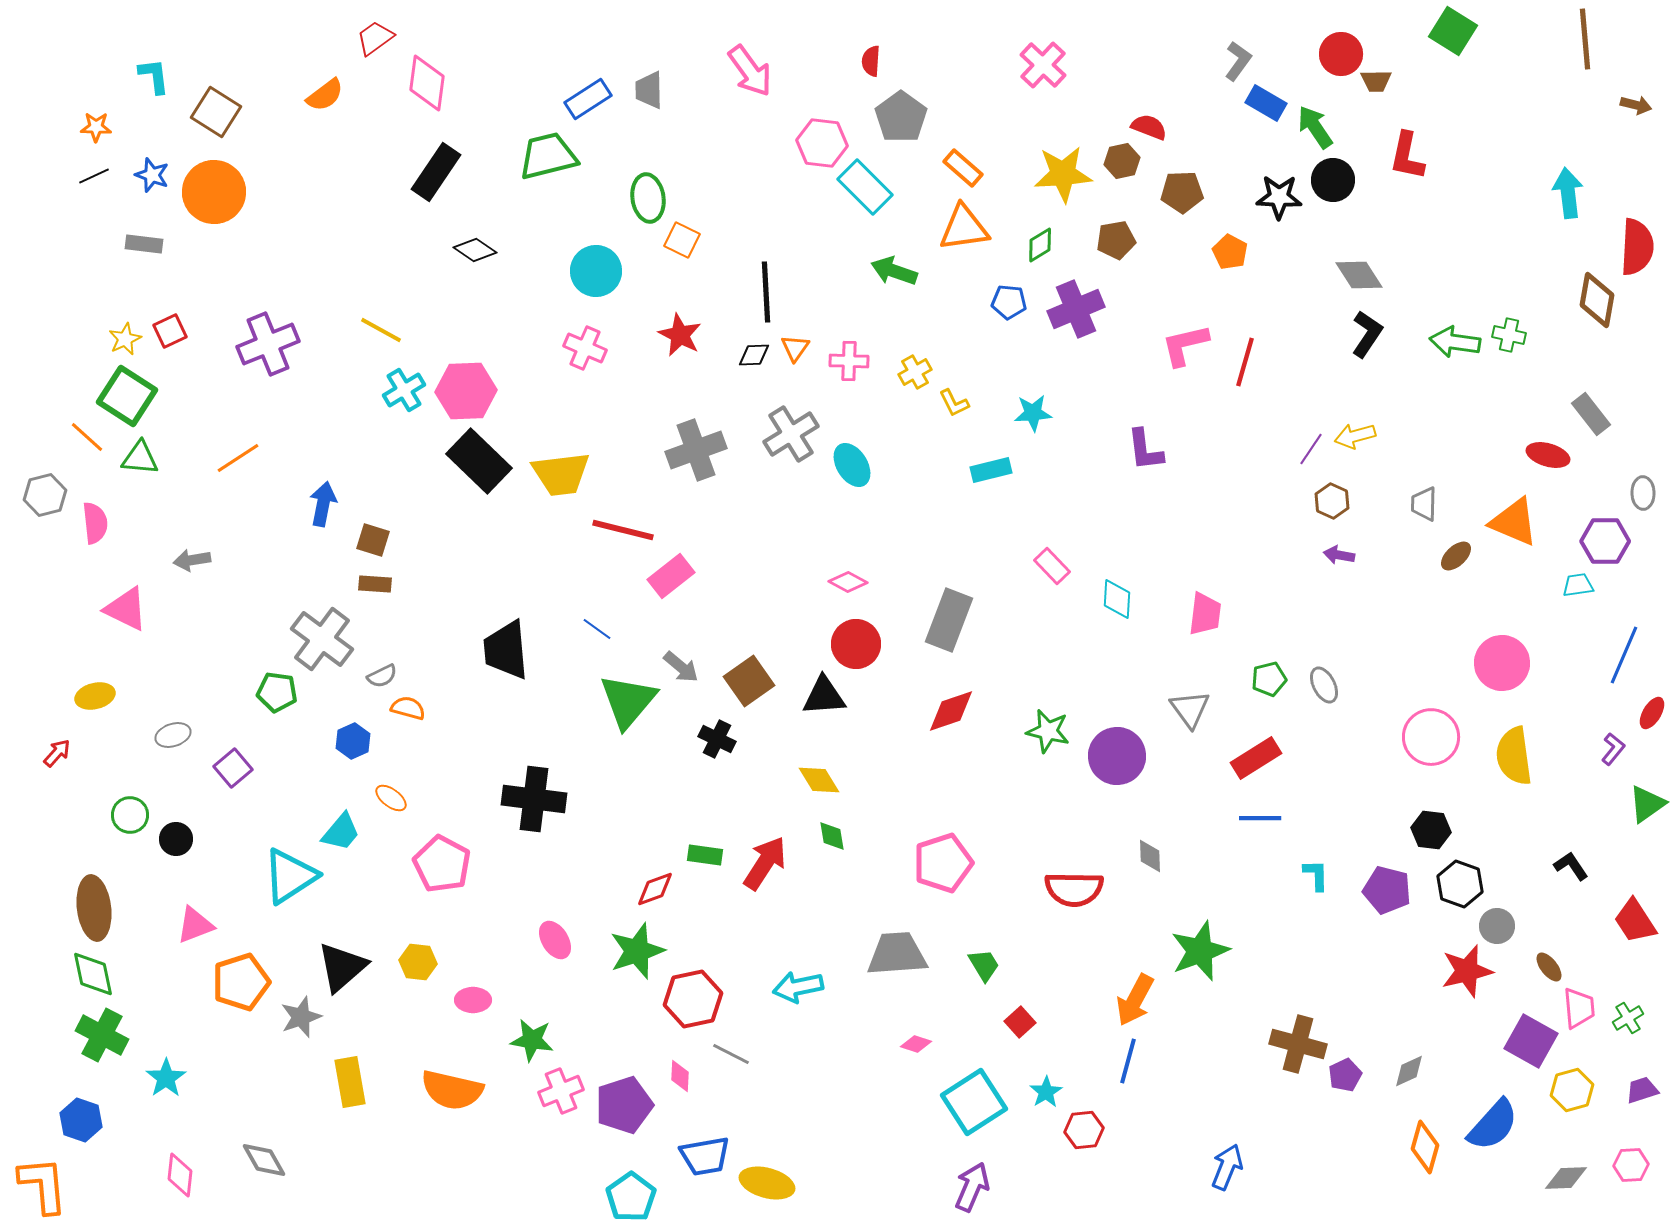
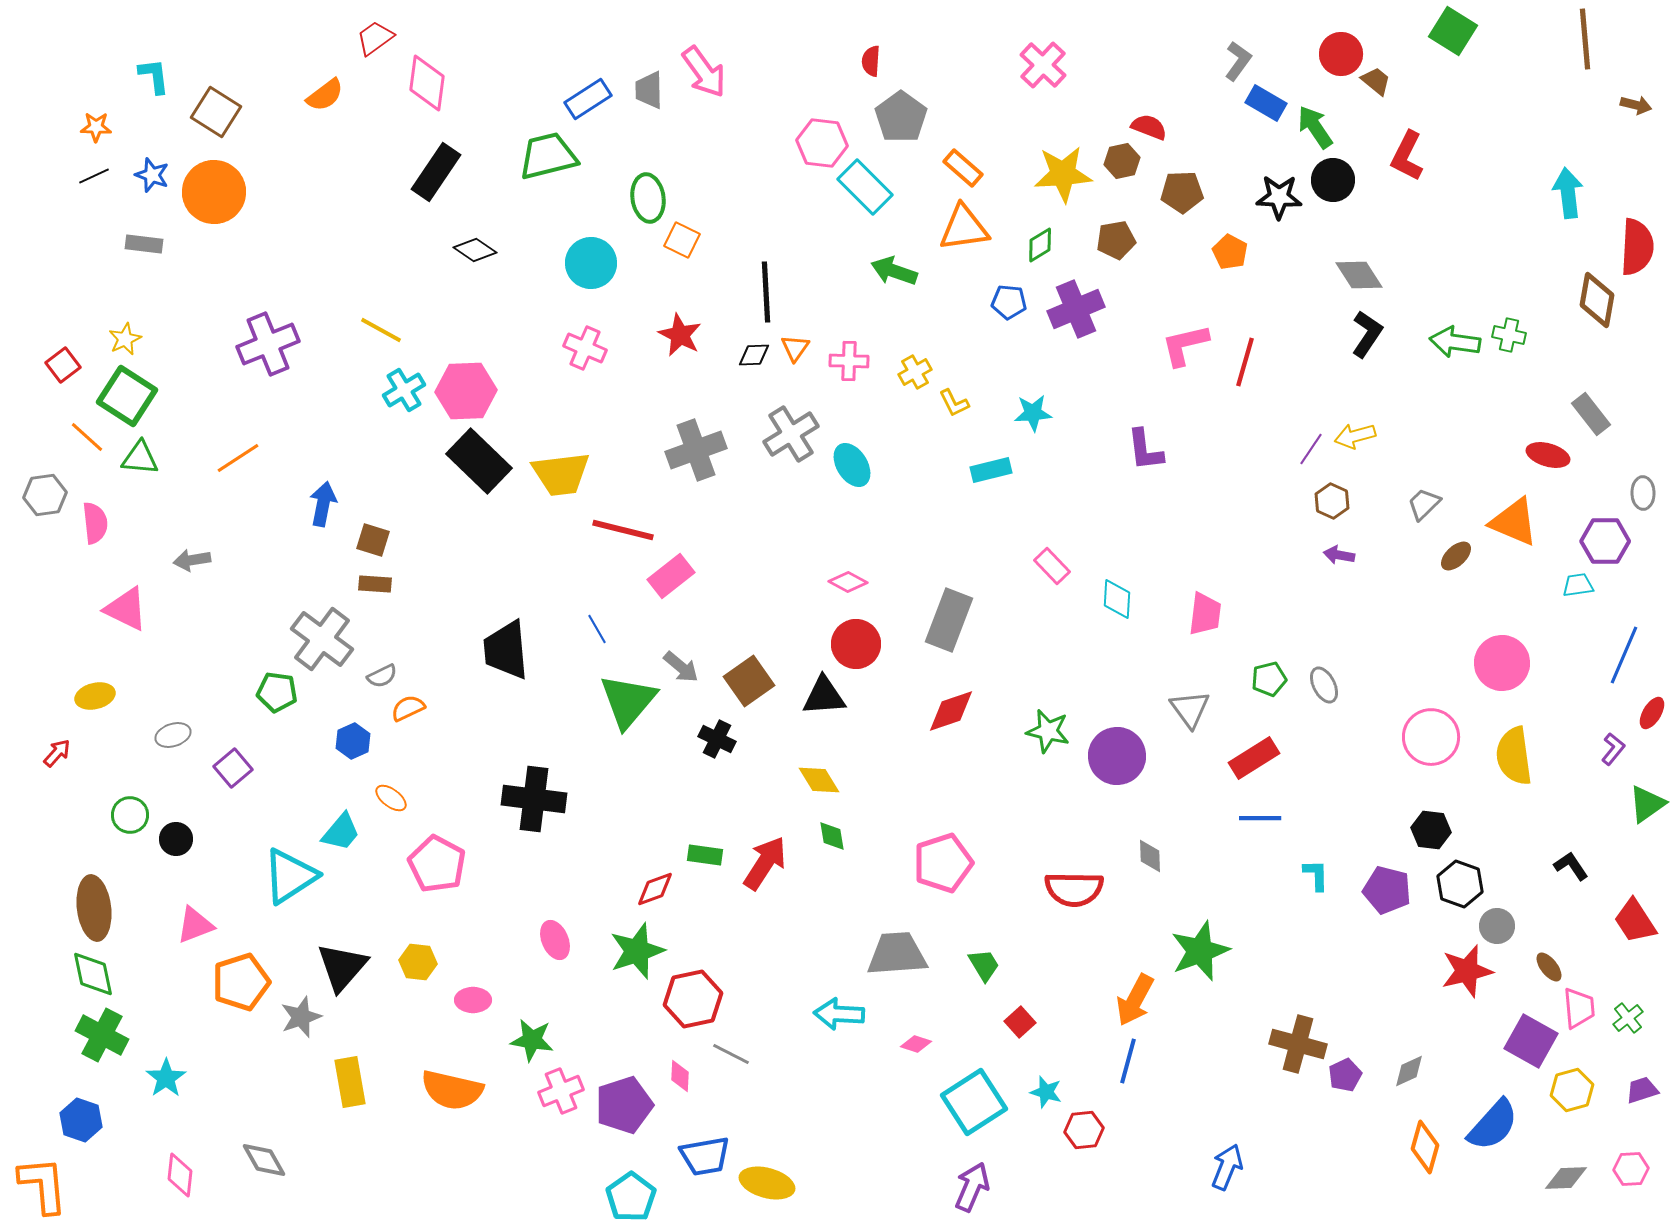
pink arrow at (750, 71): moved 46 px left, 1 px down
brown trapezoid at (1376, 81): rotated 140 degrees counterclockwise
red L-shape at (1407, 156): rotated 15 degrees clockwise
cyan circle at (596, 271): moved 5 px left, 8 px up
red square at (170, 331): moved 107 px left, 34 px down; rotated 12 degrees counterclockwise
gray hexagon at (45, 495): rotated 6 degrees clockwise
gray trapezoid at (1424, 504): rotated 45 degrees clockwise
blue line at (597, 629): rotated 24 degrees clockwise
orange semicircle at (408, 708): rotated 40 degrees counterclockwise
red rectangle at (1256, 758): moved 2 px left
pink pentagon at (442, 864): moved 5 px left
pink ellipse at (555, 940): rotated 9 degrees clockwise
black triangle at (342, 967): rotated 8 degrees counterclockwise
cyan arrow at (798, 987): moved 41 px right, 27 px down; rotated 15 degrees clockwise
green cross at (1628, 1018): rotated 8 degrees counterclockwise
cyan star at (1046, 1092): rotated 24 degrees counterclockwise
pink hexagon at (1631, 1165): moved 4 px down
